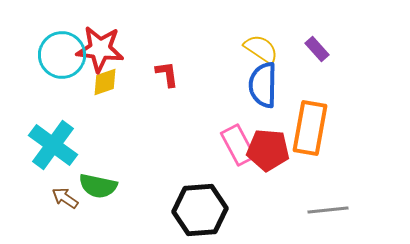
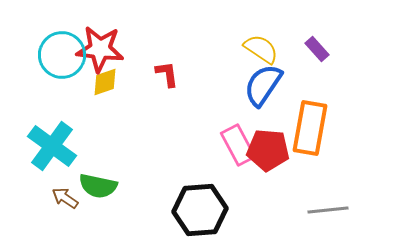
blue semicircle: rotated 33 degrees clockwise
cyan cross: moved 1 px left, 1 px down
